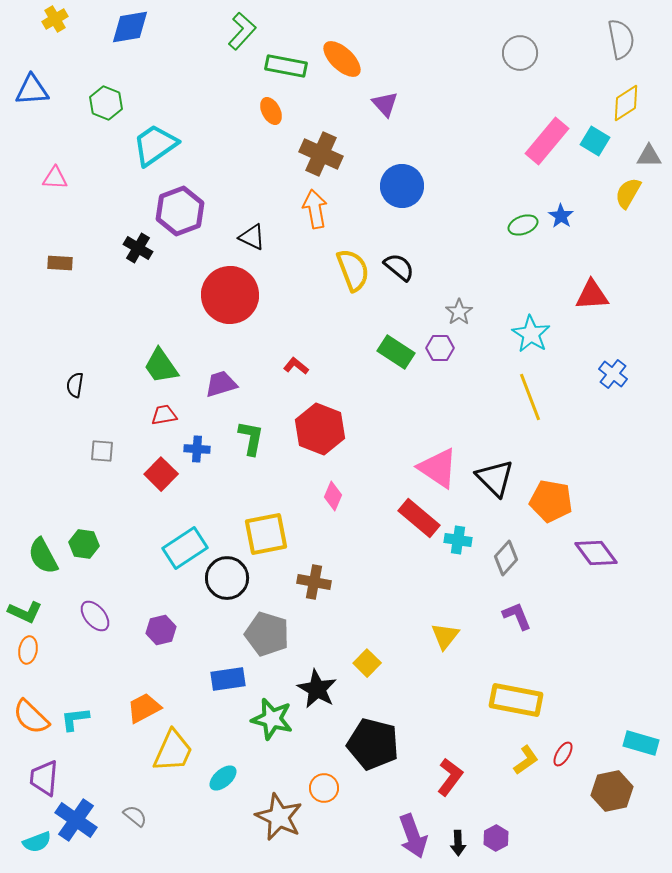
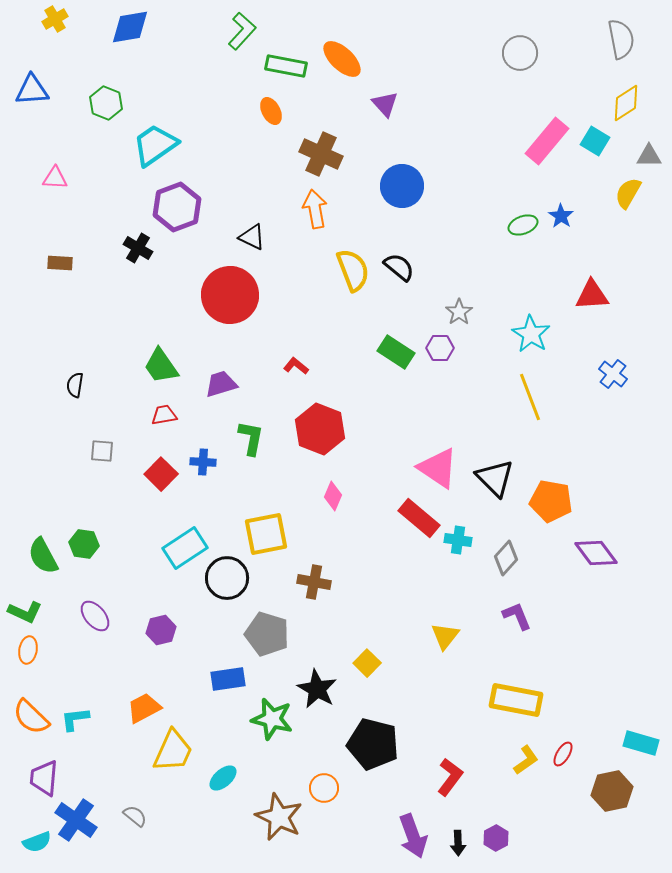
purple hexagon at (180, 211): moved 3 px left, 4 px up
blue cross at (197, 449): moved 6 px right, 13 px down
